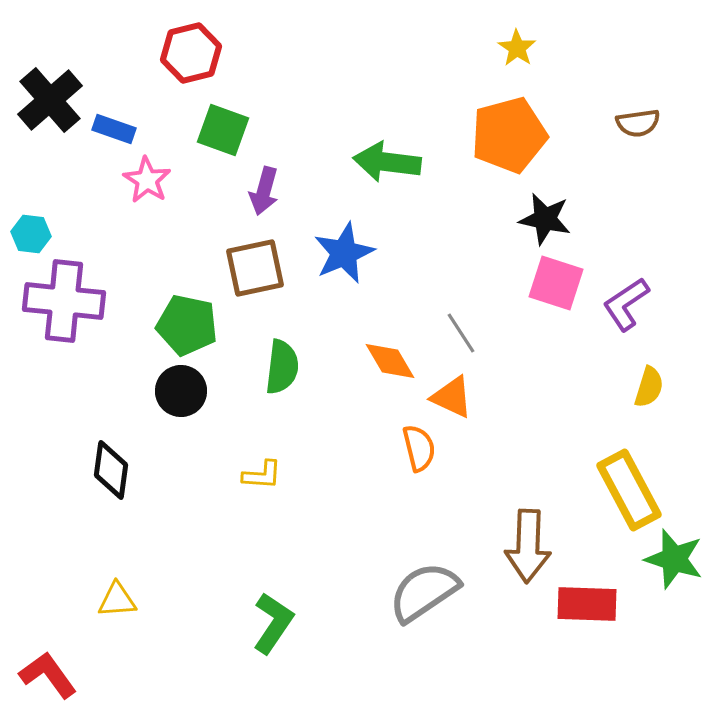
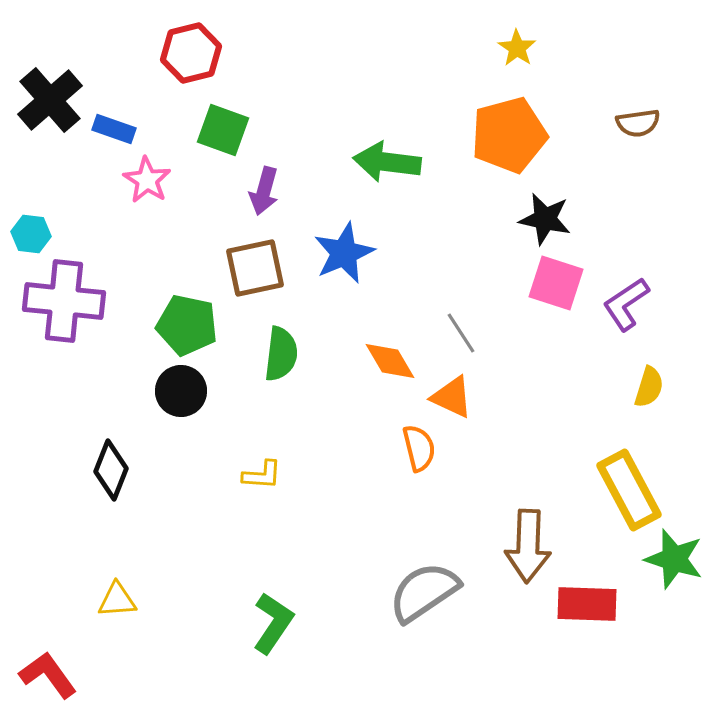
green semicircle: moved 1 px left, 13 px up
black diamond: rotated 14 degrees clockwise
